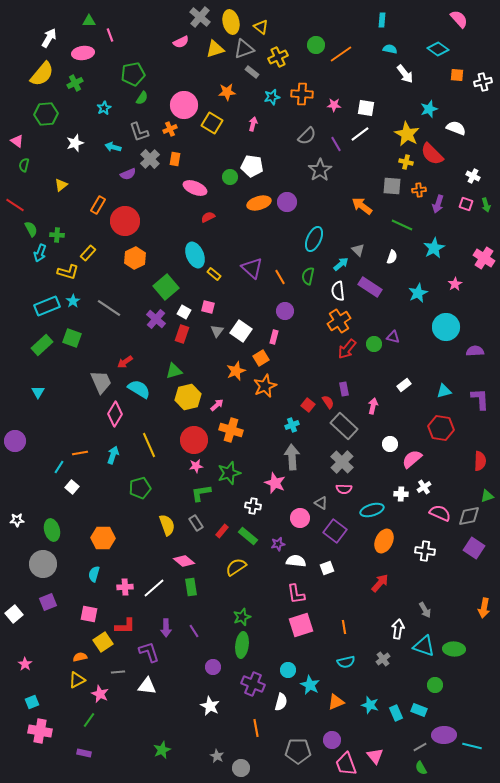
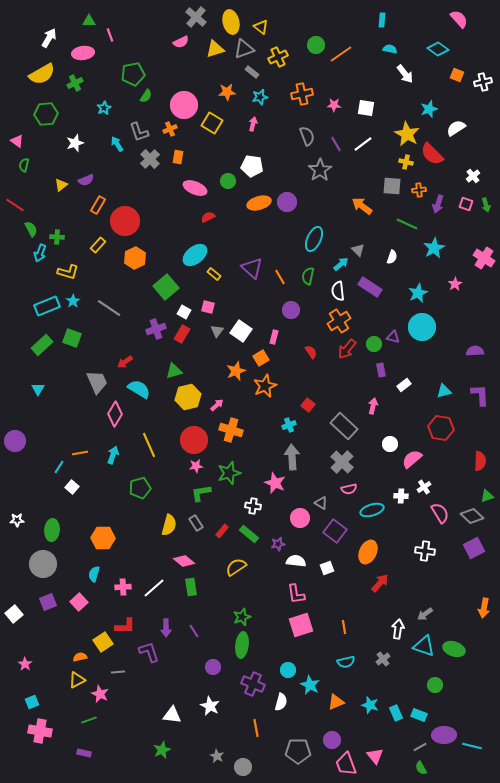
gray cross at (200, 17): moved 4 px left
yellow semicircle at (42, 74): rotated 20 degrees clockwise
orange square at (457, 75): rotated 16 degrees clockwise
orange cross at (302, 94): rotated 15 degrees counterclockwise
cyan star at (272, 97): moved 12 px left
green semicircle at (142, 98): moved 4 px right, 2 px up
white semicircle at (456, 128): rotated 54 degrees counterclockwise
white line at (360, 134): moved 3 px right, 10 px down
gray semicircle at (307, 136): rotated 66 degrees counterclockwise
cyan arrow at (113, 147): moved 4 px right, 3 px up; rotated 42 degrees clockwise
orange rectangle at (175, 159): moved 3 px right, 2 px up
purple semicircle at (128, 174): moved 42 px left, 6 px down
white cross at (473, 176): rotated 24 degrees clockwise
green circle at (230, 177): moved 2 px left, 4 px down
green line at (402, 225): moved 5 px right, 1 px up
green cross at (57, 235): moved 2 px down
yellow rectangle at (88, 253): moved 10 px right, 8 px up
cyan ellipse at (195, 255): rotated 75 degrees clockwise
purple circle at (285, 311): moved 6 px right, 1 px up
purple cross at (156, 319): moved 10 px down; rotated 30 degrees clockwise
cyan circle at (446, 327): moved 24 px left
red rectangle at (182, 334): rotated 12 degrees clockwise
gray trapezoid at (101, 382): moved 4 px left
purple rectangle at (344, 389): moved 37 px right, 19 px up
cyan triangle at (38, 392): moved 3 px up
purple L-shape at (480, 399): moved 4 px up
red semicircle at (328, 402): moved 17 px left, 50 px up
cyan cross at (292, 425): moved 3 px left
pink semicircle at (344, 489): moved 5 px right; rotated 14 degrees counterclockwise
white cross at (401, 494): moved 2 px down
pink semicircle at (440, 513): rotated 35 degrees clockwise
gray diamond at (469, 516): moved 3 px right; rotated 55 degrees clockwise
yellow semicircle at (167, 525): moved 2 px right; rotated 35 degrees clockwise
green ellipse at (52, 530): rotated 20 degrees clockwise
green rectangle at (248, 536): moved 1 px right, 2 px up
orange ellipse at (384, 541): moved 16 px left, 11 px down
purple square at (474, 548): rotated 30 degrees clockwise
pink cross at (125, 587): moved 2 px left
gray arrow at (425, 610): moved 4 px down; rotated 84 degrees clockwise
pink square at (89, 614): moved 10 px left, 12 px up; rotated 36 degrees clockwise
green ellipse at (454, 649): rotated 15 degrees clockwise
white triangle at (147, 686): moved 25 px right, 29 px down
cyan rectangle at (419, 710): moved 5 px down
green line at (89, 720): rotated 35 degrees clockwise
gray circle at (241, 768): moved 2 px right, 1 px up
